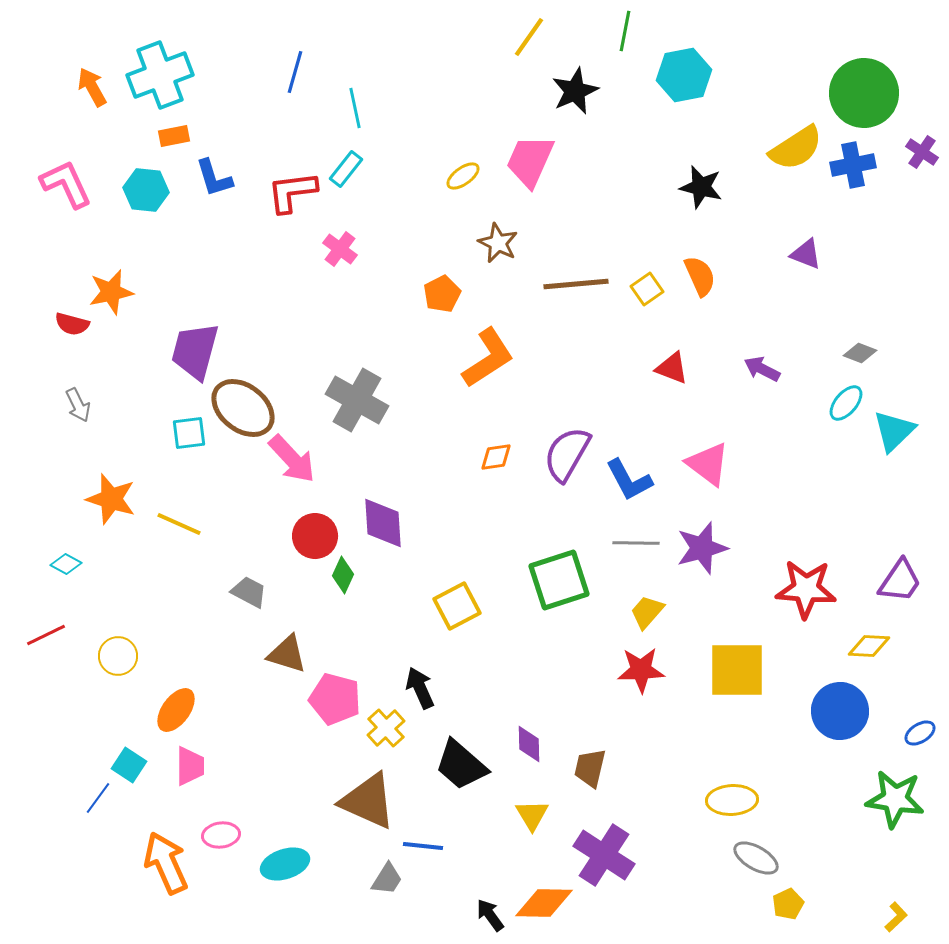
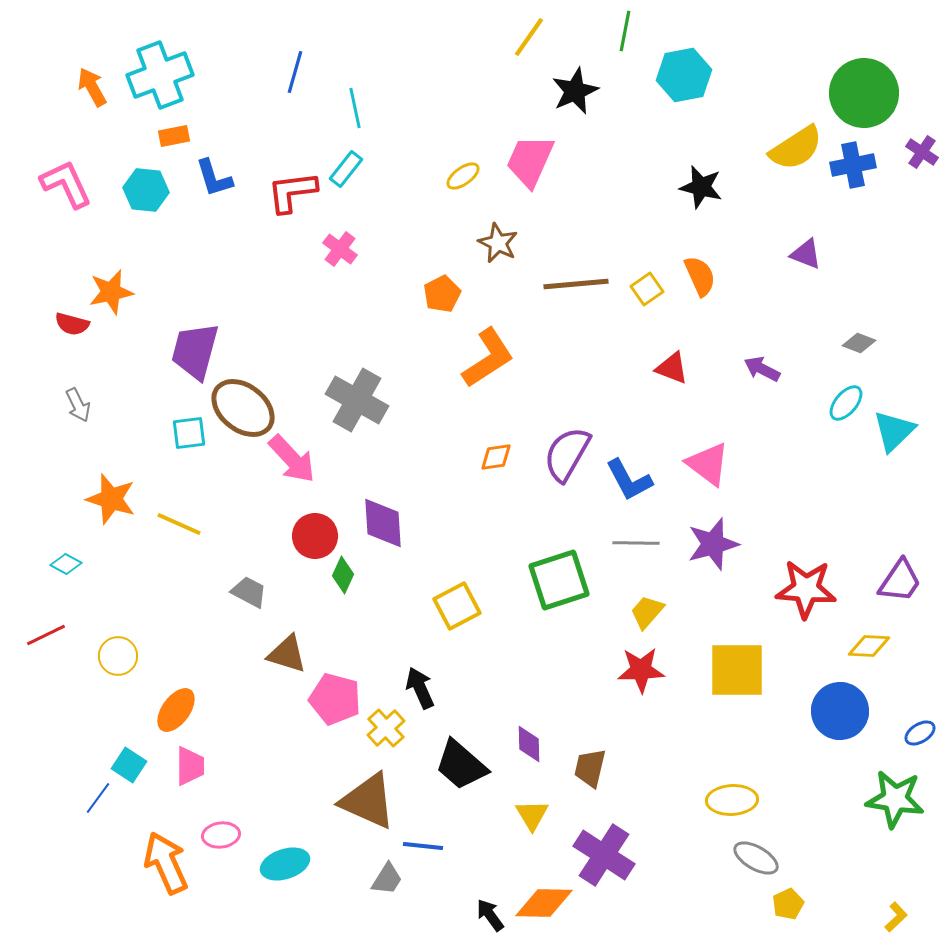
gray diamond at (860, 353): moved 1 px left, 10 px up
purple star at (702, 548): moved 11 px right, 4 px up
